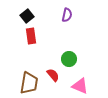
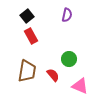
red rectangle: rotated 21 degrees counterclockwise
brown trapezoid: moved 2 px left, 12 px up
